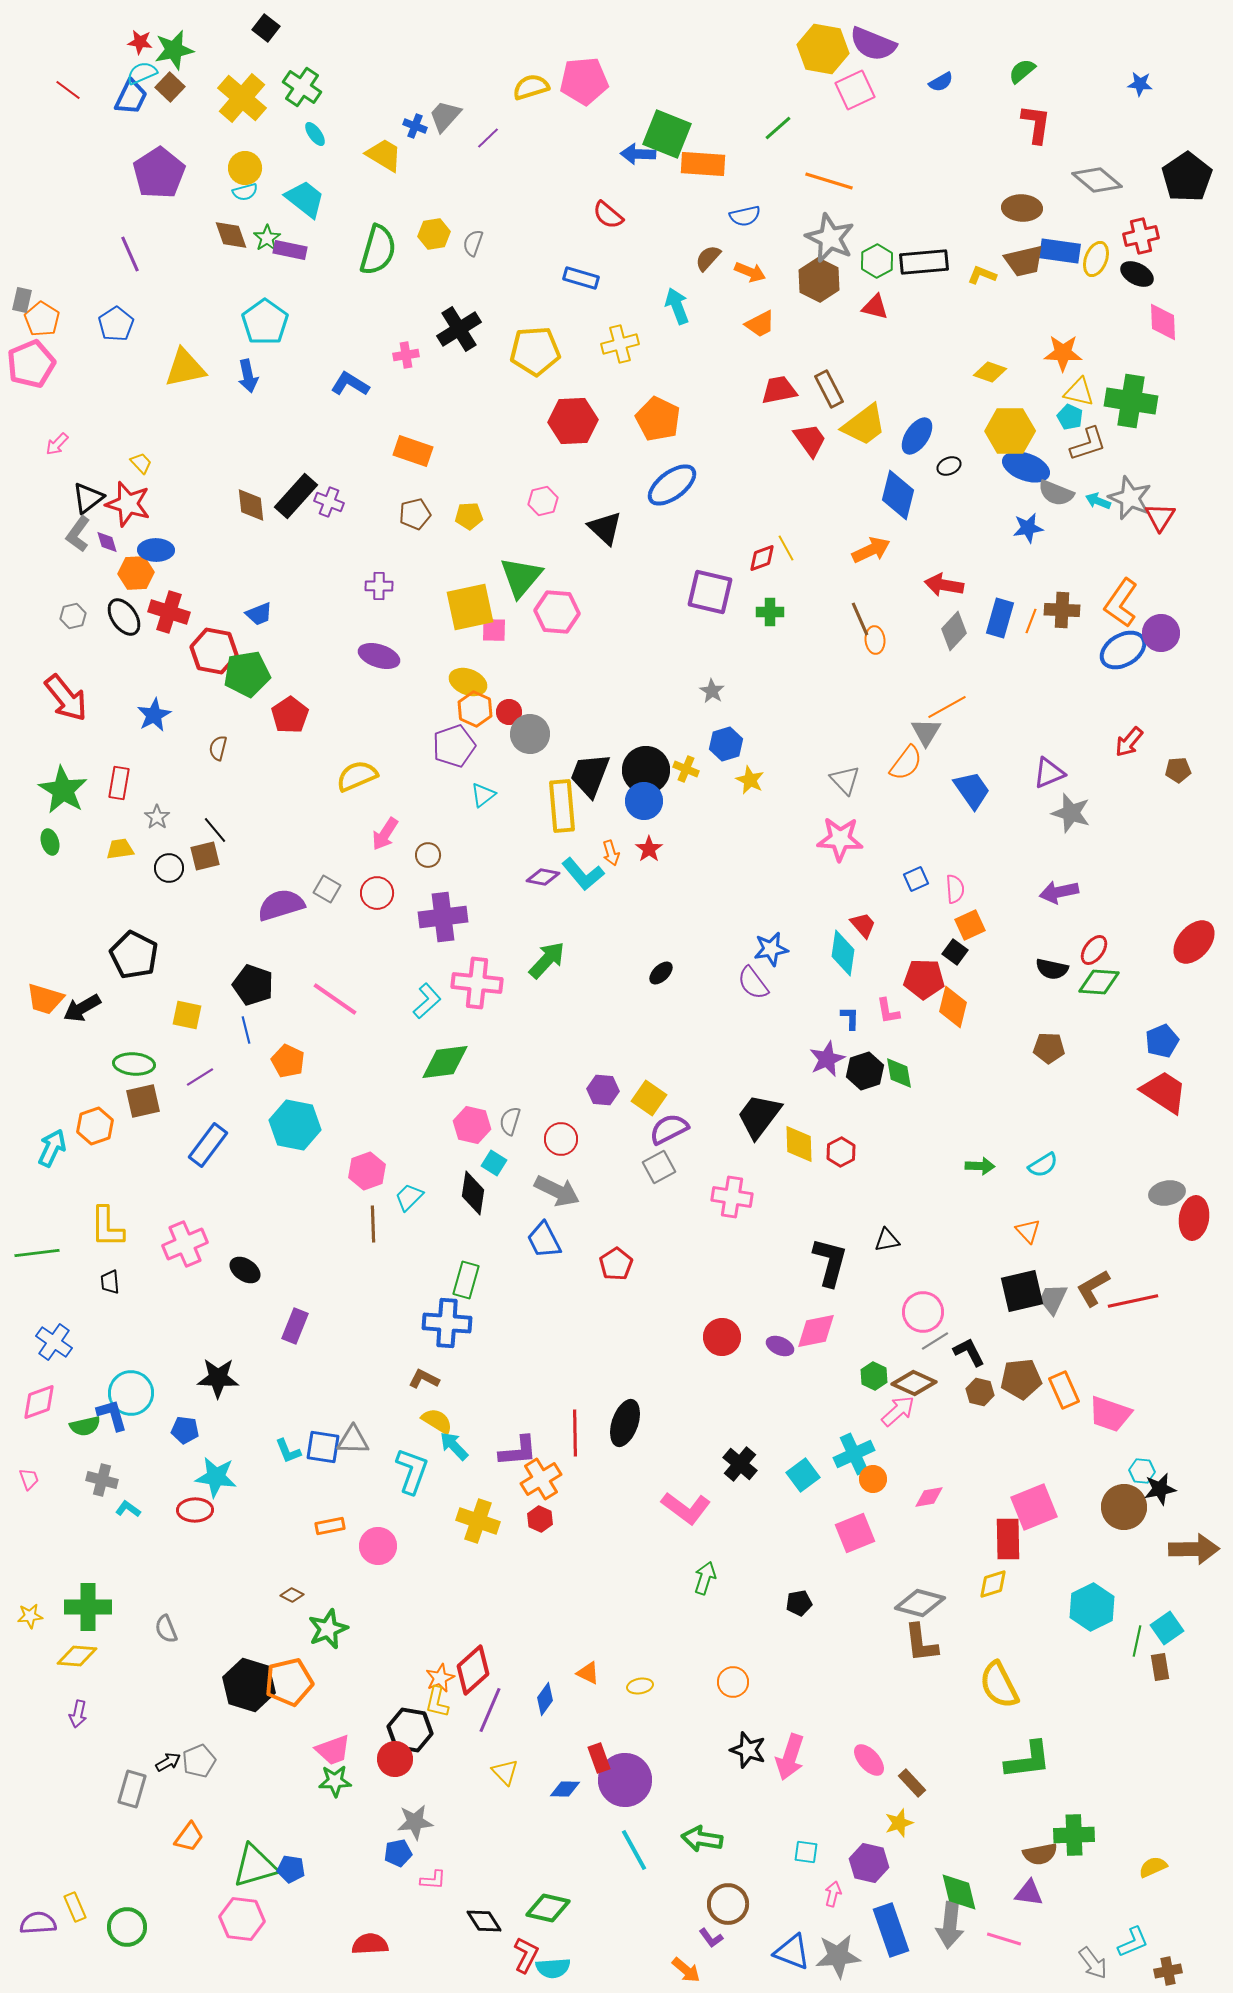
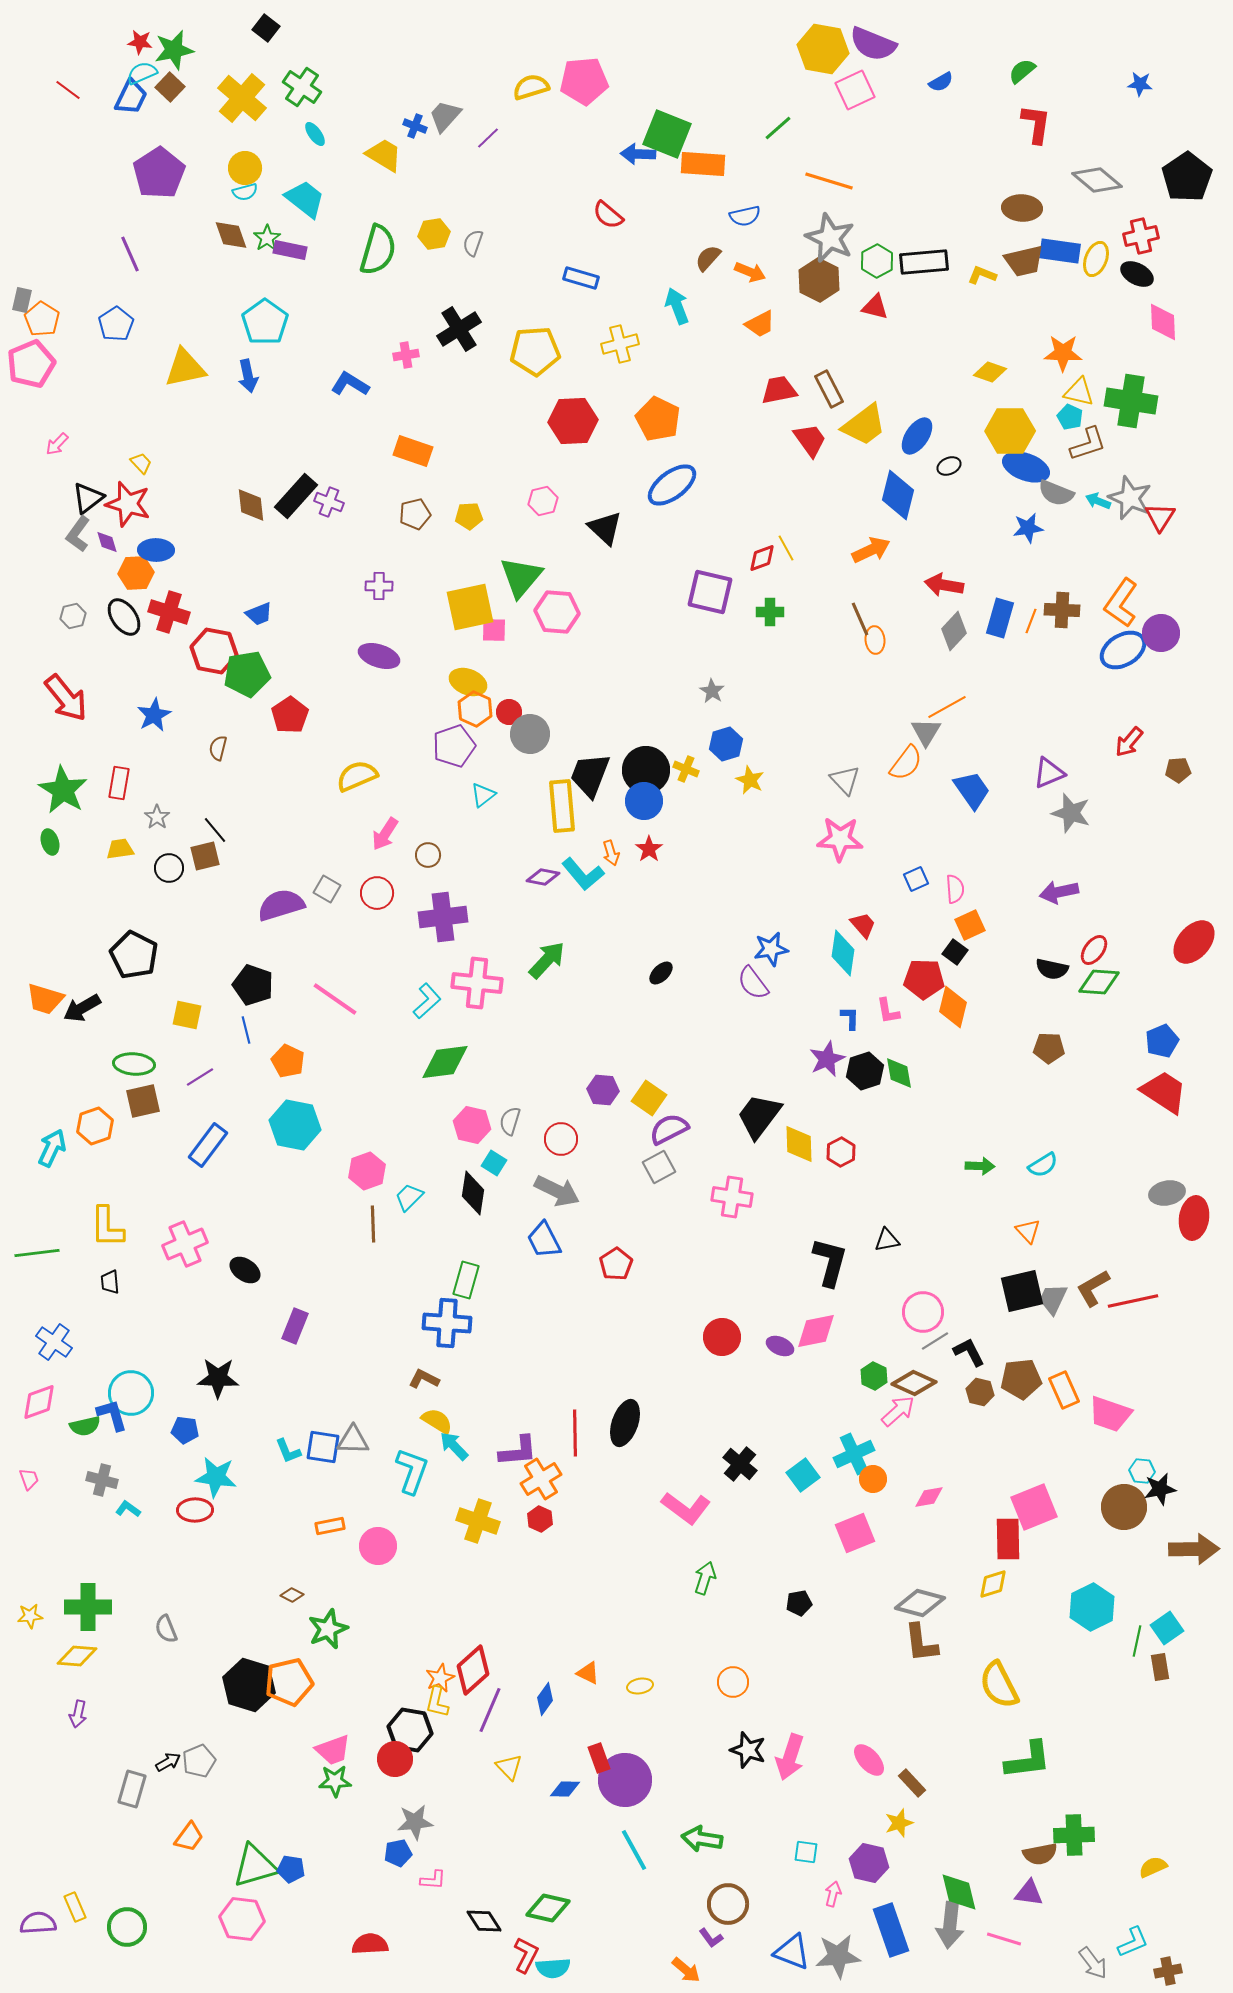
yellow triangle at (505, 1772): moved 4 px right, 5 px up
